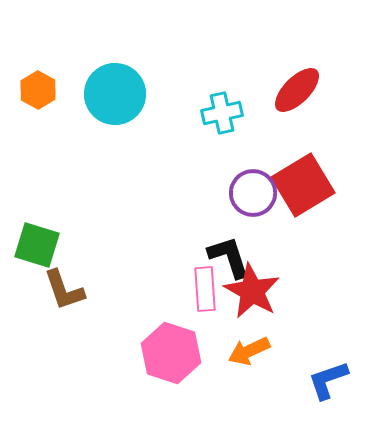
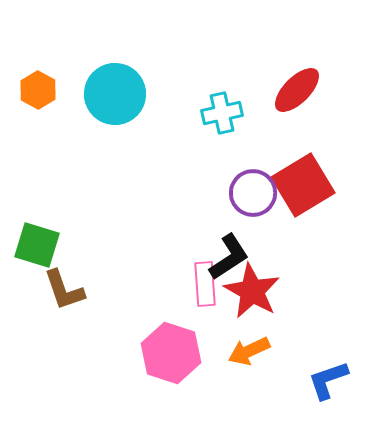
black L-shape: rotated 75 degrees clockwise
pink rectangle: moved 5 px up
